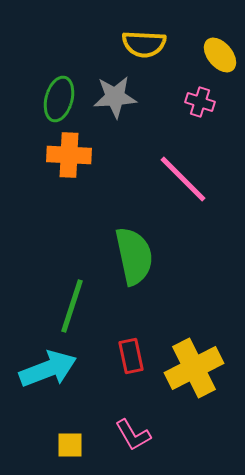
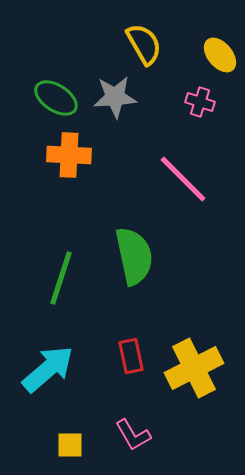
yellow semicircle: rotated 123 degrees counterclockwise
green ellipse: moved 3 px left, 1 px up; rotated 72 degrees counterclockwise
green line: moved 11 px left, 28 px up
cyan arrow: rotated 20 degrees counterclockwise
